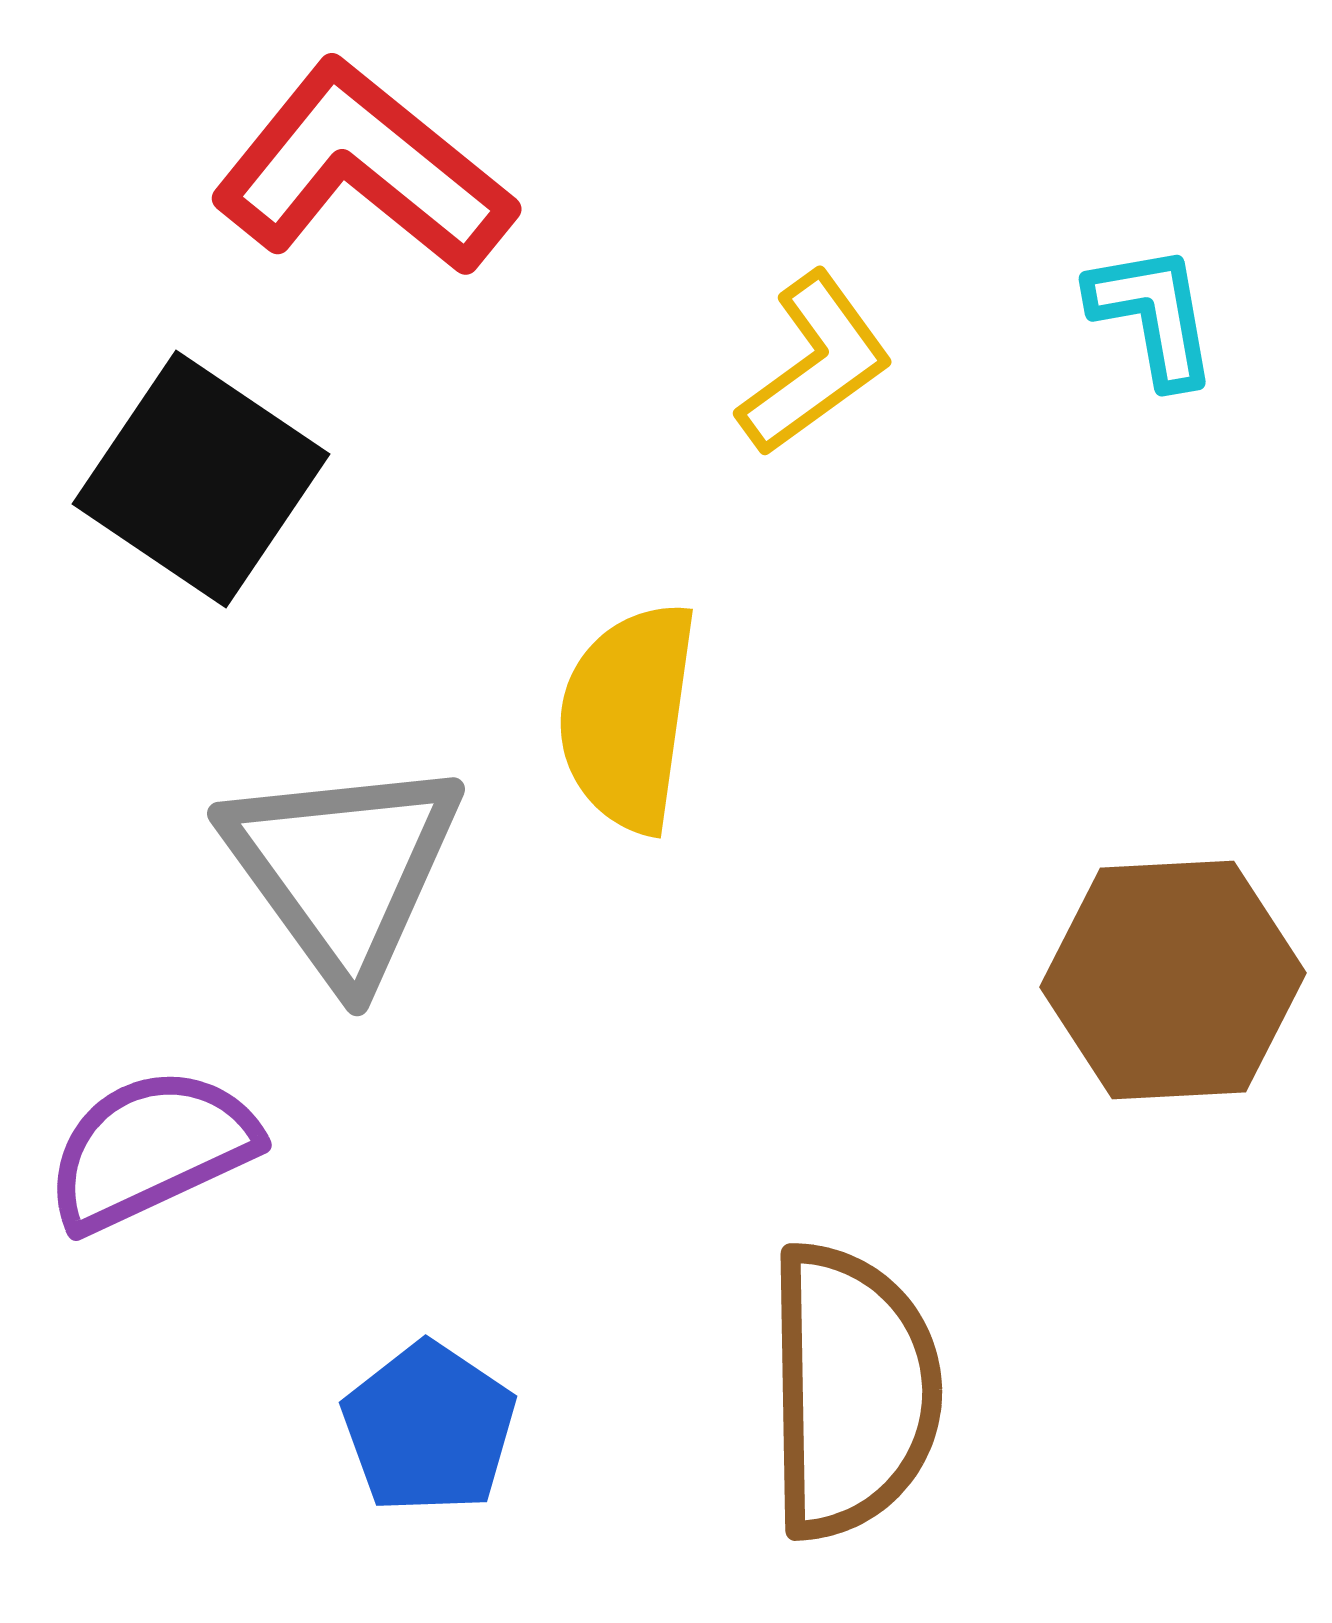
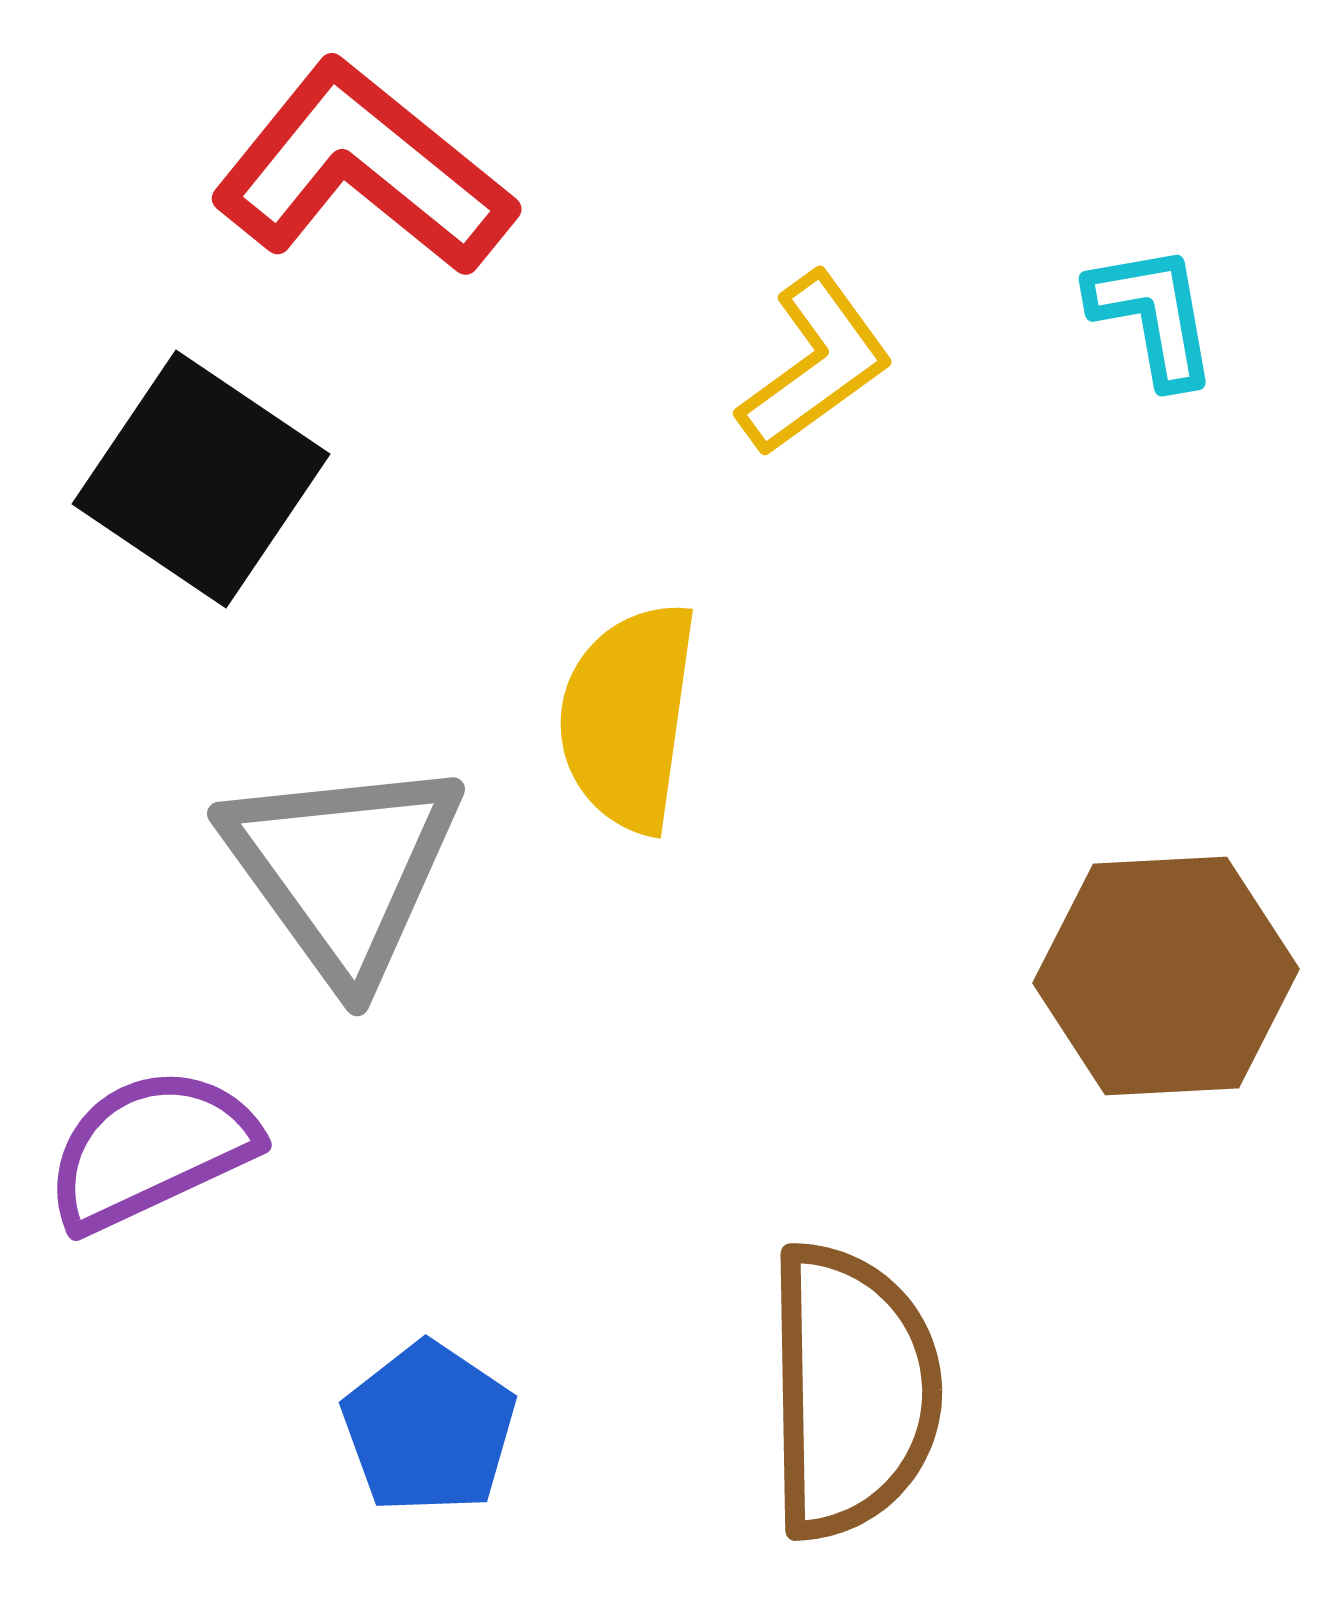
brown hexagon: moved 7 px left, 4 px up
